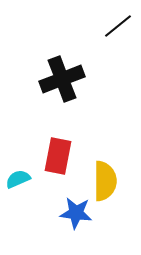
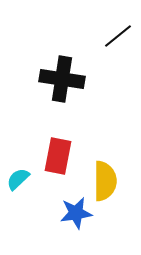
black line: moved 10 px down
black cross: rotated 30 degrees clockwise
cyan semicircle: rotated 20 degrees counterclockwise
blue star: rotated 16 degrees counterclockwise
